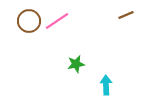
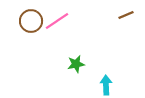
brown circle: moved 2 px right
